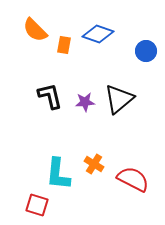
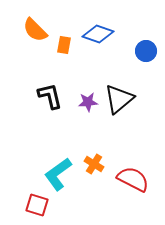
purple star: moved 3 px right
cyan L-shape: rotated 48 degrees clockwise
